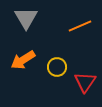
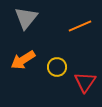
gray triangle: rotated 10 degrees clockwise
